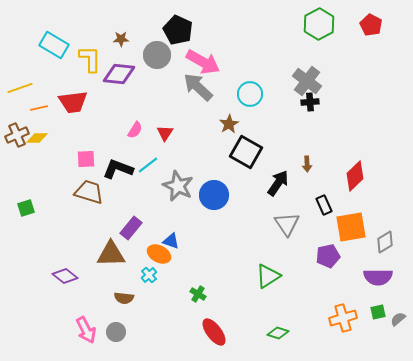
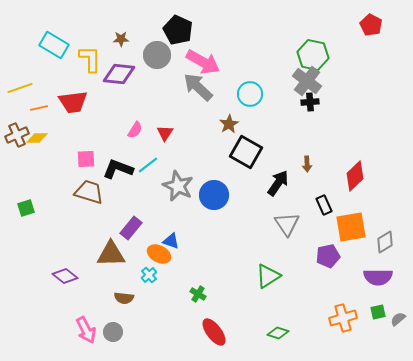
green hexagon at (319, 24): moved 6 px left, 31 px down; rotated 20 degrees counterclockwise
gray circle at (116, 332): moved 3 px left
